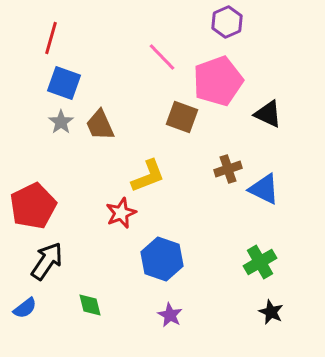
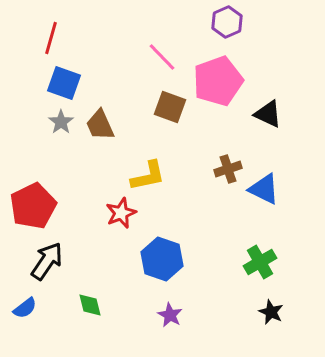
brown square: moved 12 px left, 10 px up
yellow L-shape: rotated 9 degrees clockwise
